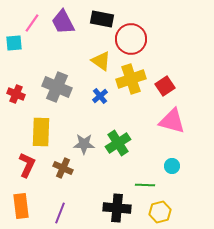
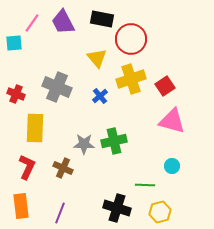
yellow triangle: moved 4 px left, 3 px up; rotated 15 degrees clockwise
yellow rectangle: moved 6 px left, 4 px up
green cross: moved 4 px left, 2 px up; rotated 20 degrees clockwise
red L-shape: moved 2 px down
black cross: rotated 12 degrees clockwise
